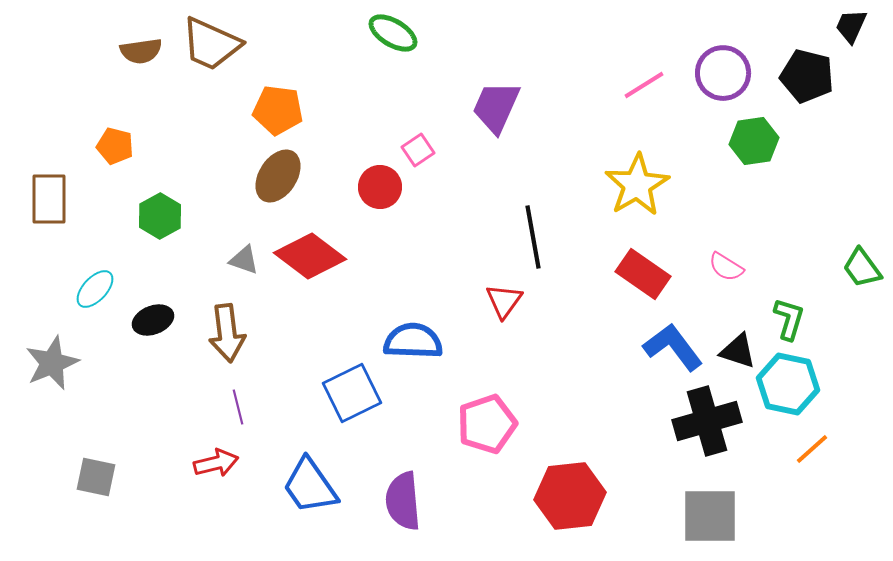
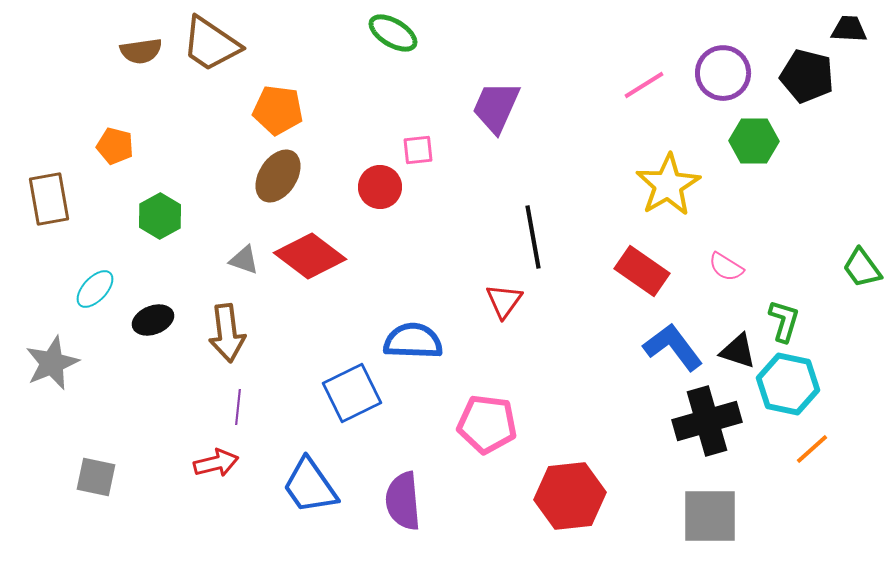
black trapezoid at (851, 26): moved 2 px left, 3 px down; rotated 69 degrees clockwise
brown trapezoid at (211, 44): rotated 10 degrees clockwise
green hexagon at (754, 141): rotated 9 degrees clockwise
pink square at (418, 150): rotated 28 degrees clockwise
yellow star at (637, 185): moved 31 px right
brown rectangle at (49, 199): rotated 10 degrees counterclockwise
red rectangle at (643, 274): moved 1 px left, 3 px up
green L-shape at (789, 319): moved 5 px left, 2 px down
purple line at (238, 407): rotated 20 degrees clockwise
pink pentagon at (487, 424): rotated 26 degrees clockwise
